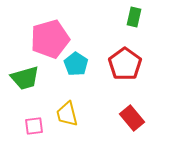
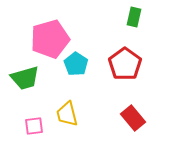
red rectangle: moved 1 px right
